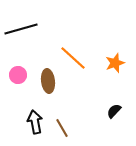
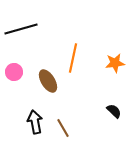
orange line: rotated 60 degrees clockwise
orange star: rotated 12 degrees clockwise
pink circle: moved 4 px left, 3 px up
brown ellipse: rotated 25 degrees counterclockwise
black semicircle: rotated 91 degrees clockwise
brown line: moved 1 px right
